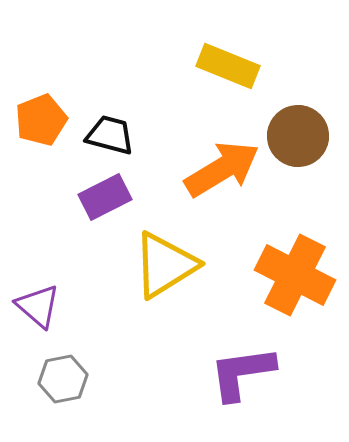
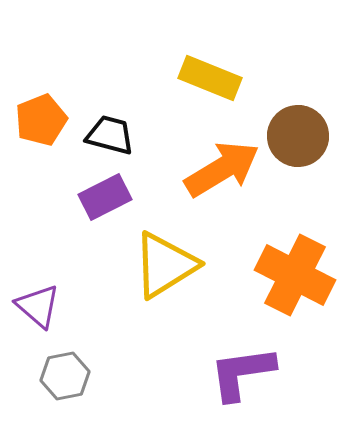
yellow rectangle: moved 18 px left, 12 px down
gray hexagon: moved 2 px right, 3 px up
